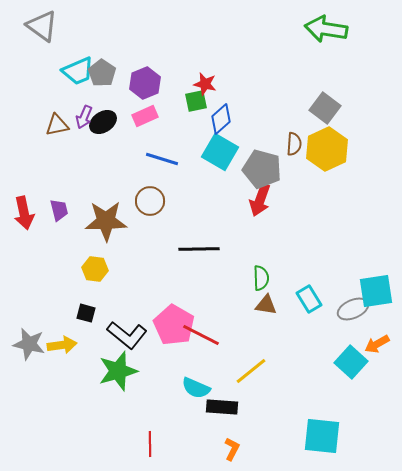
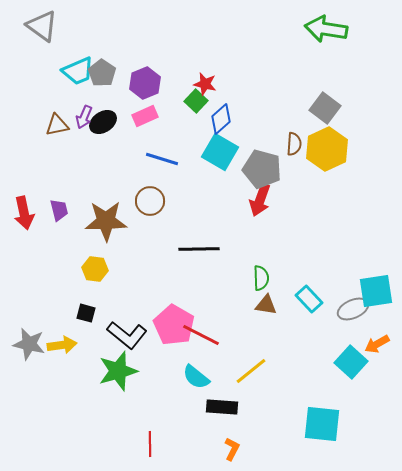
green square at (196, 101): rotated 35 degrees counterclockwise
cyan rectangle at (309, 299): rotated 12 degrees counterclockwise
cyan semicircle at (196, 388): moved 11 px up; rotated 16 degrees clockwise
cyan square at (322, 436): moved 12 px up
